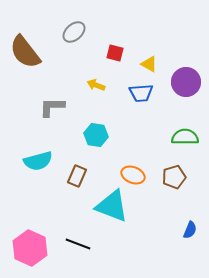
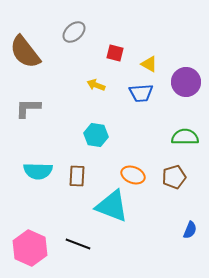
gray L-shape: moved 24 px left, 1 px down
cyan semicircle: moved 10 px down; rotated 16 degrees clockwise
brown rectangle: rotated 20 degrees counterclockwise
